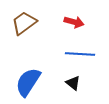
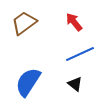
red arrow: rotated 144 degrees counterclockwise
blue line: rotated 28 degrees counterclockwise
black triangle: moved 2 px right, 1 px down
